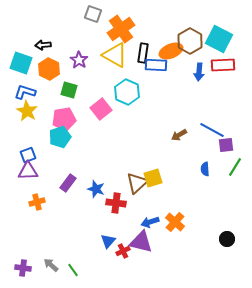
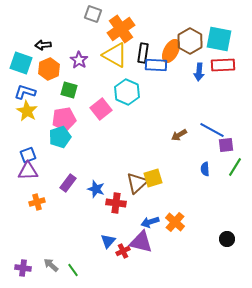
cyan square at (219, 39): rotated 16 degrees counterclockwise
orange ellipse at (171, 51): rotated 40 degrees counterclockwise
orange hexagon at (49, 69): rotated 10 degrees clockwise
